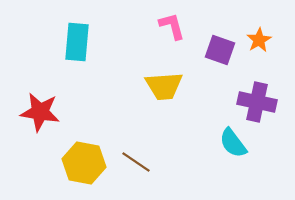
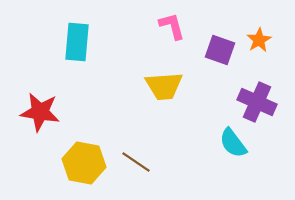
purple cross: rotated 12 degrees clockwise
